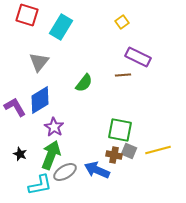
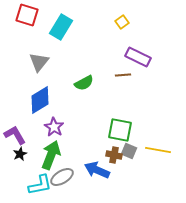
green semicircle: rotated 24 degrees clockwise
purple L-shape: moved 28 px down
yellow line: rotated 25 degrees clockwise
black star: rotated 24 degrees clockwise
gray ellipse: moved 3 px left, 5 px down
